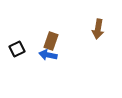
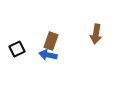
brown arrow: moved 2 px left, 5 px down
